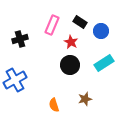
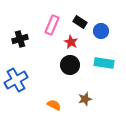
cyan rectangle: rotated 42 degrees clockwise
blue cross: moved 1 px right
orange semicircle: rotated 136 degrees clockwise
